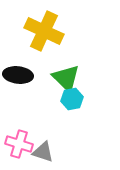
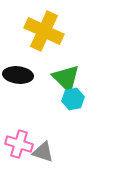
cyan hexagon: moved 1 px right
